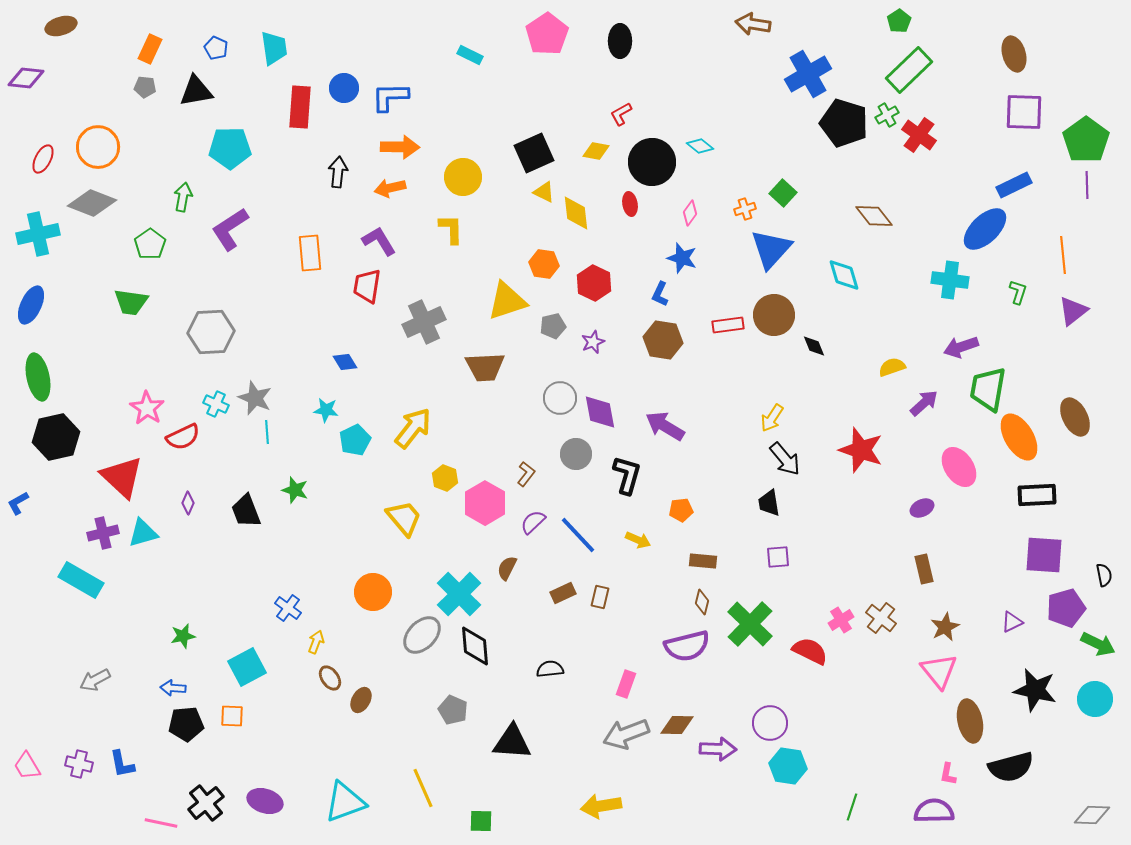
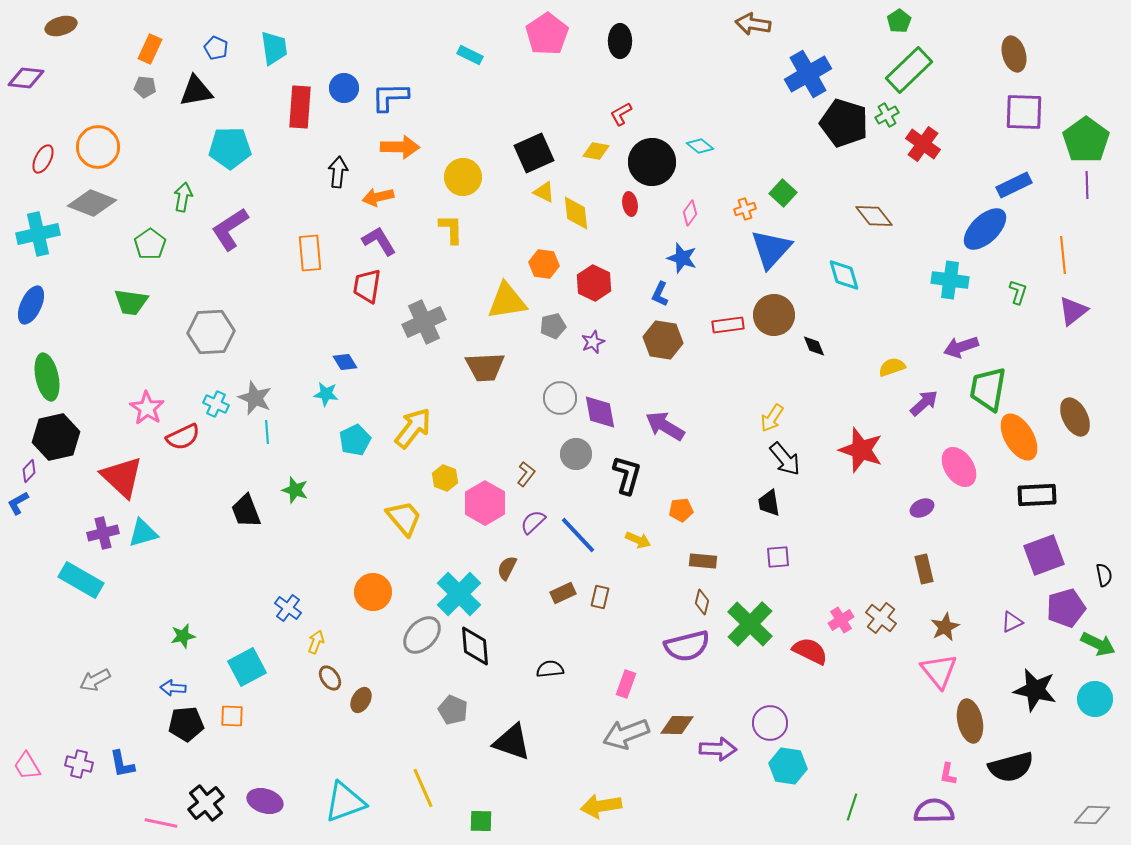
red cross at (919, 135): moved 4 px right, 9 px down
orange arrow at (390, 188): moved 12 px left, 9 px down
yellow triangle at (507, 301): rotated 9 degrees clockwise
green ellipse at (38, 377): moved 9 px right
cyan star at (326, 410): moved 16 px up
purple diamond at (188, 503): moved 159 px left, 32 px up; rotated 20 degrees clockwise
purple square at (1044, 555): rotated 24 degrees counterclockwise
black triangle at (512, 742): rotated 15 degrees clockwise
